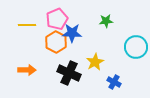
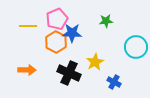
yellow line: moved 1 px right, 1 px down
